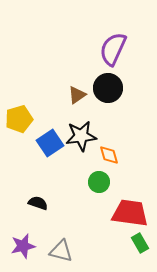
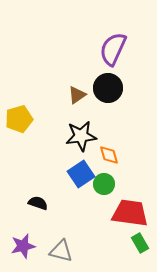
blue square: moved 31 px right, 31 px down
green circle: moved 5 px right, 2 px down
